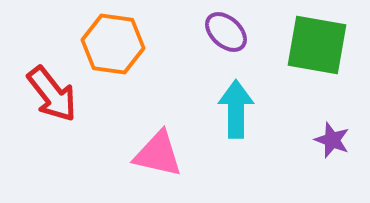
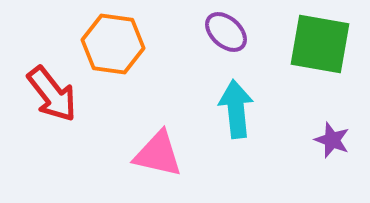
green square: moved 3 px right, 1 px up
cyan arrow: rotated 6 degrees counterclockwise
